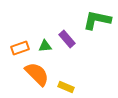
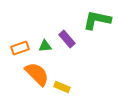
yellow rectangle: moved 4 px left
